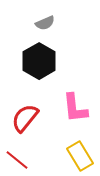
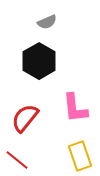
gray semicircle: moved 2 px right, 1 px up
yellow rectangle: rotated 12 degrees clockwise
